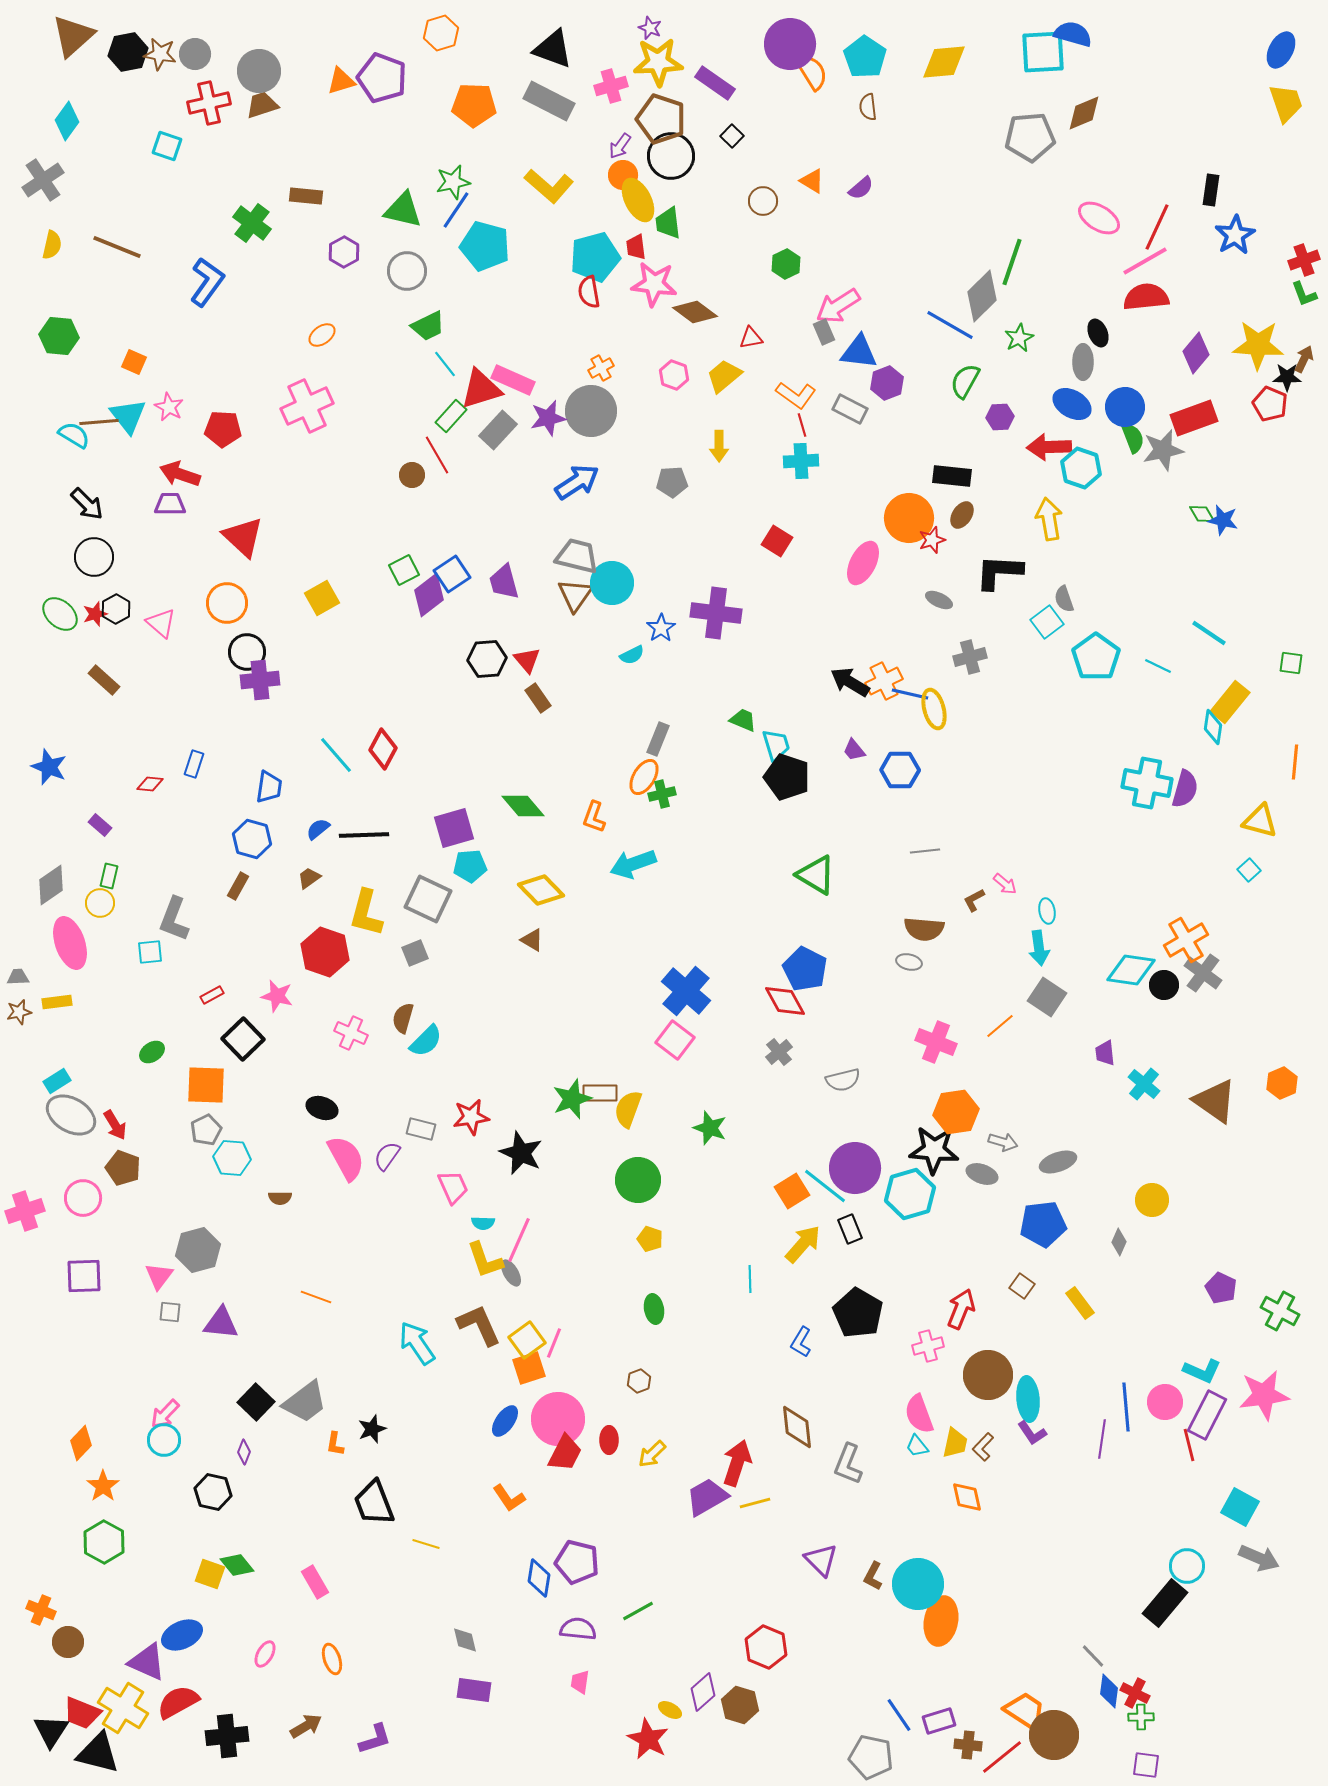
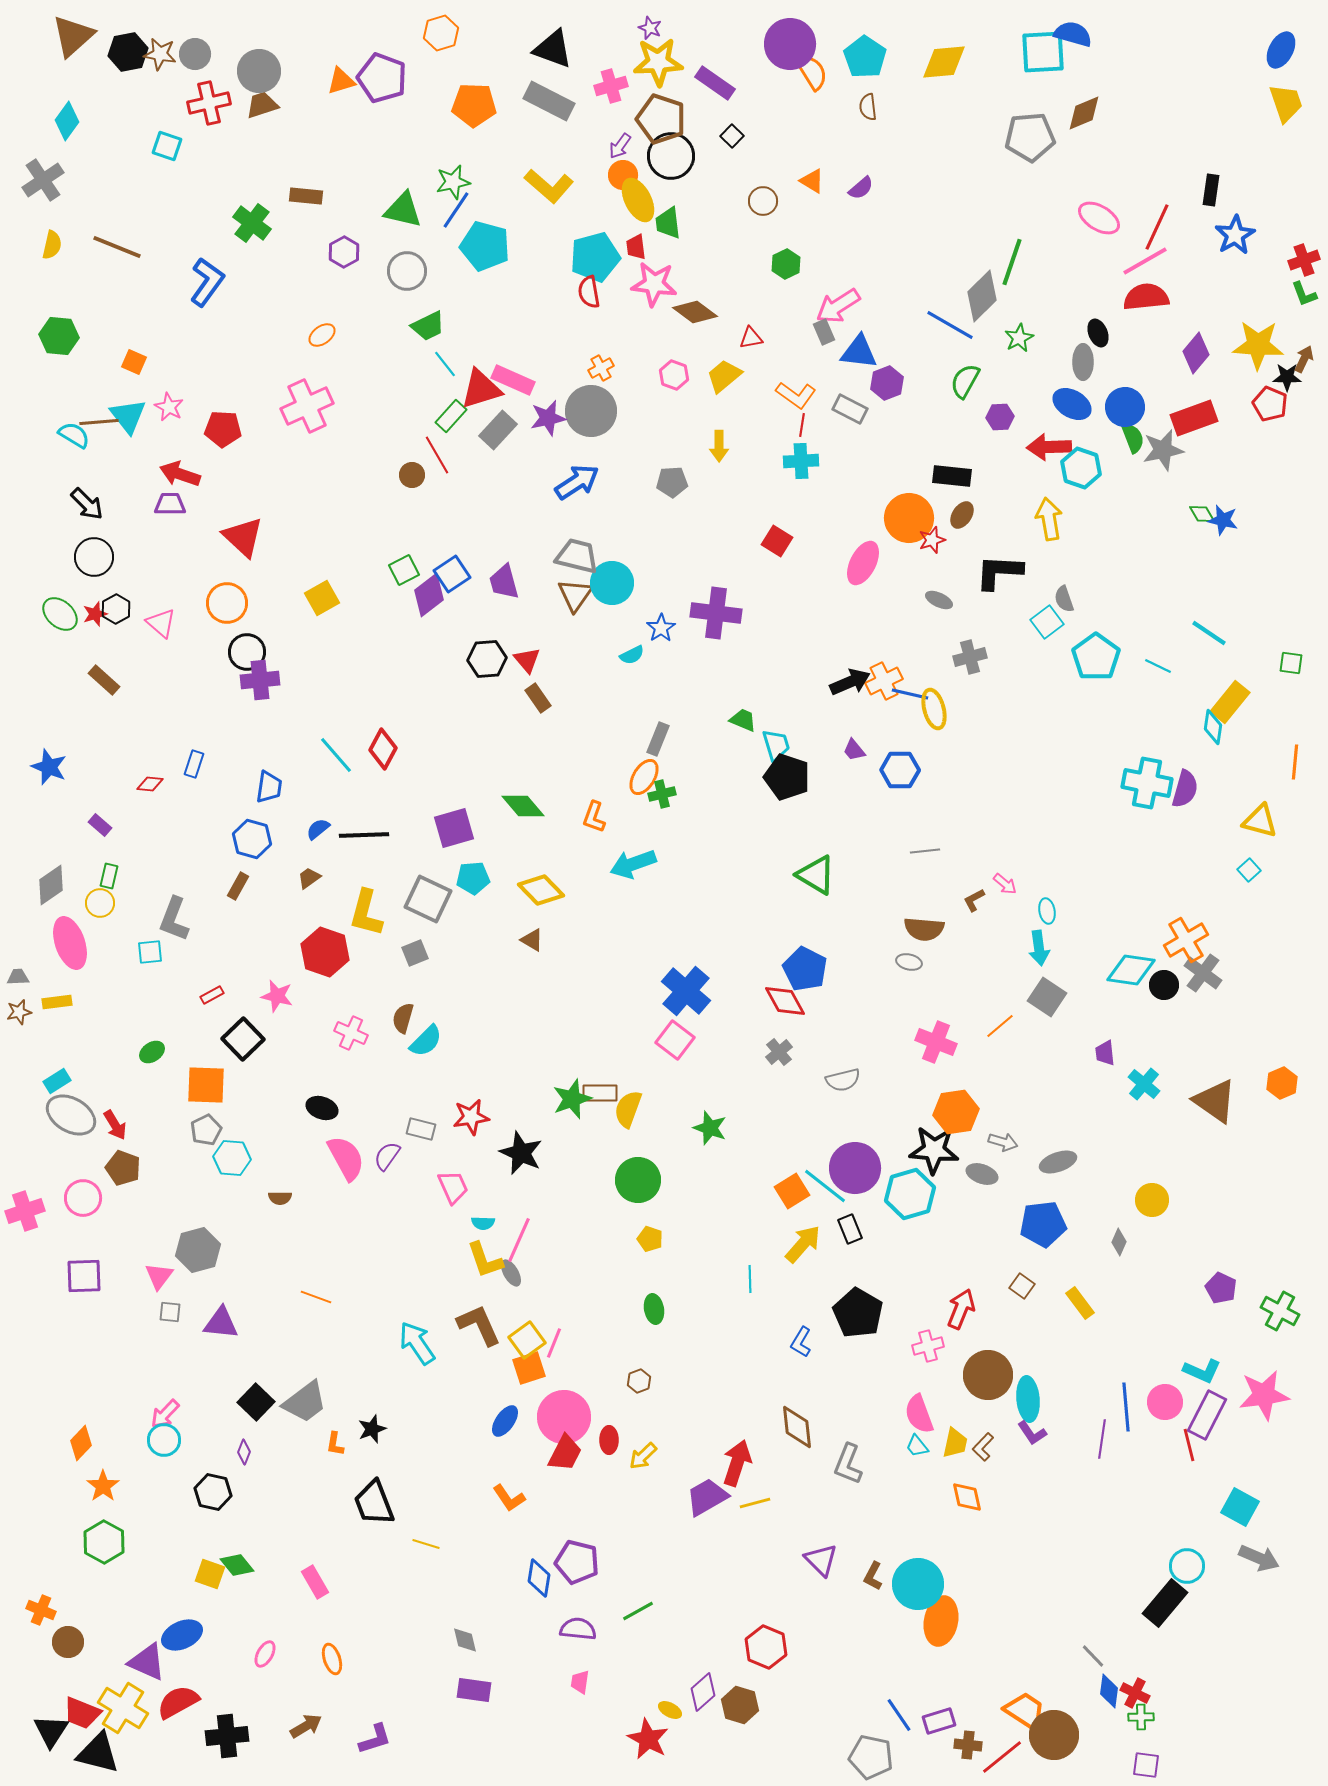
red line at (802, 425): rotated 25 degrees clockwise
black arrow at (850, 682): rotated 126 degrees clockwise
cyan pentagon at (470, 866): moved 3 px right, 12 px down
pink circle at (558, 1419): moved 6 px right, 2 px up
yellow arrow at (652, 1454): moved 9 px left, 2 px down
